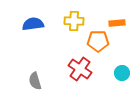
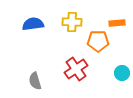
yellow cross: moved 2 px left, 1 px down
red cross: moved 4 px left; rotated 20 degrees clockwise
